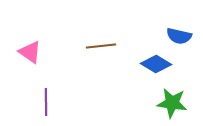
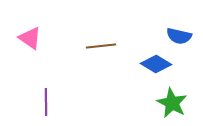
pink triangle: moved 14 px up
green star: rotated 20 degrees clockwise
